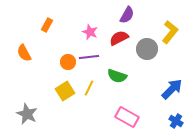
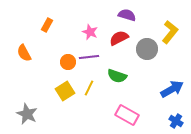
purple semicircle: rotated 102 degrees counterclockwise
blue arrow: rotated 15 degrees clockwise
pink rectangle: moved 2 px up
